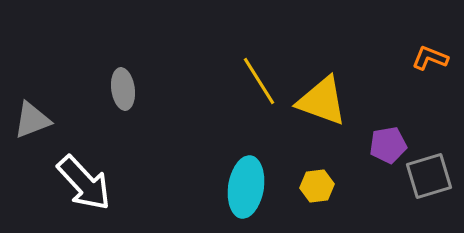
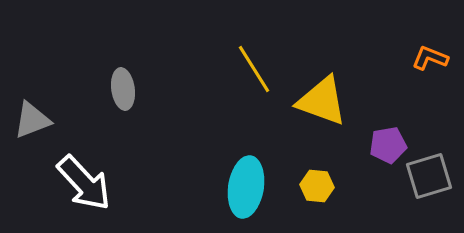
yellow line: moved 5 px left, 12 px up
yellow hexagon: rotated 12 degrees clockwise
